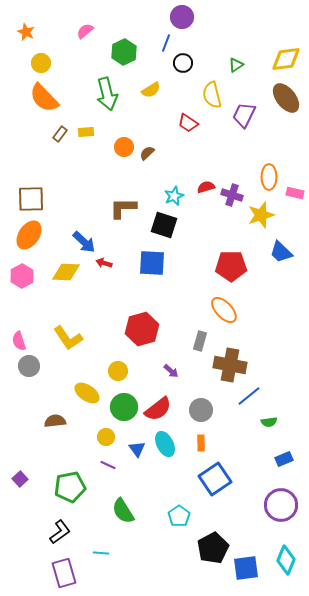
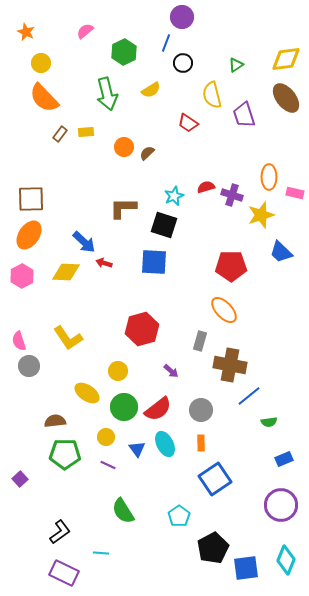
purple trapezoid at (244, 115): rotated 44 degrees counterclockwise
blue square at (152, 263): moved 2 px right, 1 px up
green pentagon at (70, 487): moved 5 px left, 33 px up; rotated 12 degrees clockwise
purple rectangle at (64, 573): rotated 48 degrees counterclockwise
